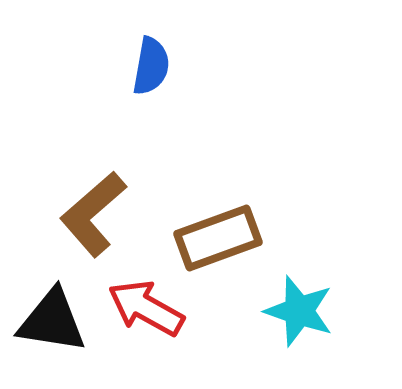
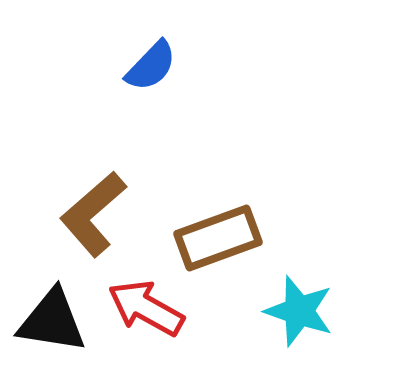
blue semicircle: rotated 34 degrees clockwise
